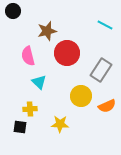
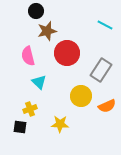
black circle: moved 23 px right
yellow cross: rotated 16 degrees counterclockwise
